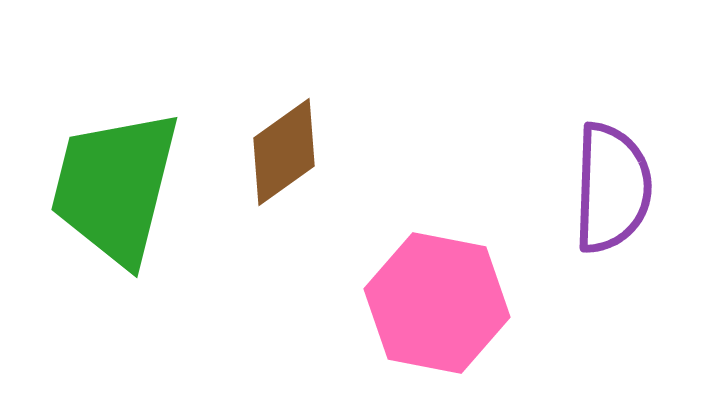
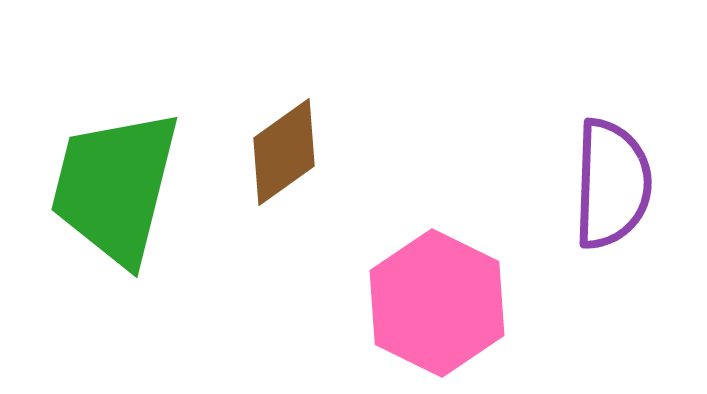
purple semicircle: moved 4 px up
pink hexagon: rotated 15 degrees clockwise
